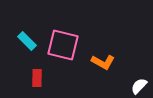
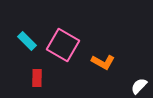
pink square: rotated 16 degrees clockwise
